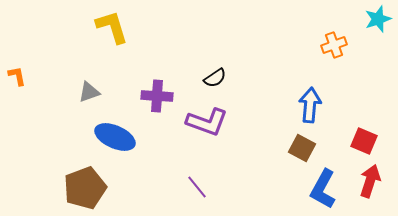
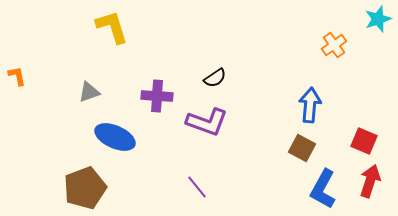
orange cross: rotated 15 degrees counterclockwise
